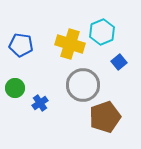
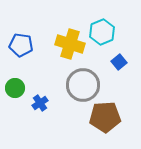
brown pentagon: rotated 16 degrees clockwise
